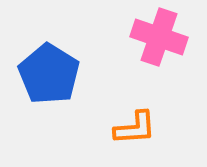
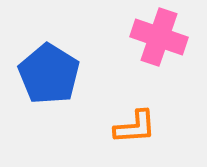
orange L-shape: moved 1 px up
